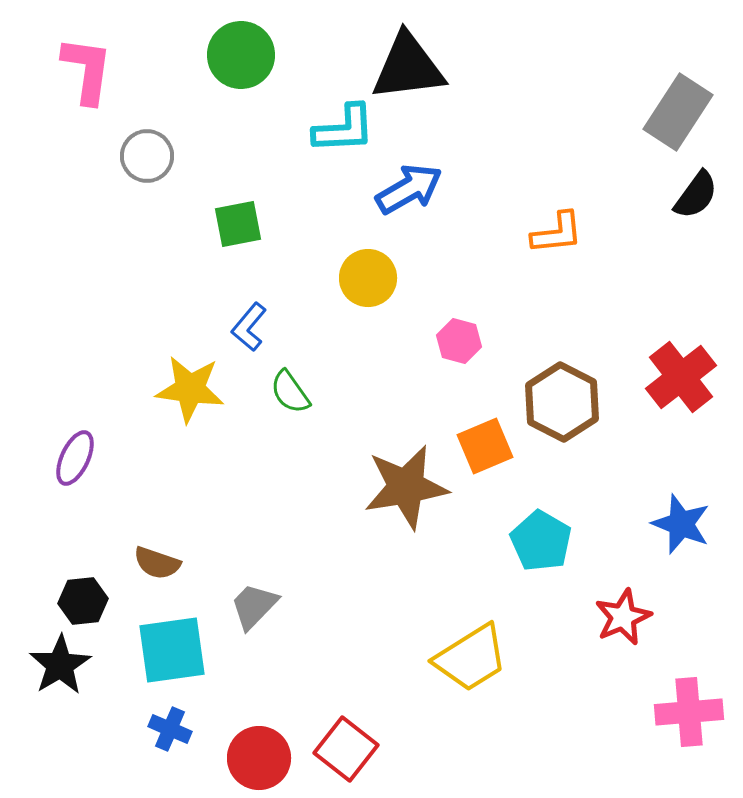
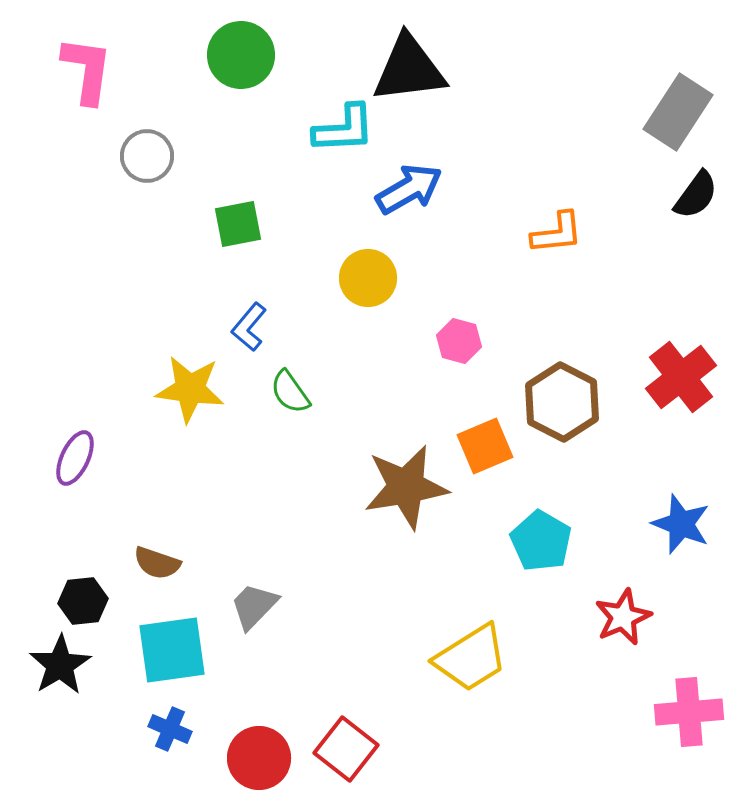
black triangle: moved 1 px right, 2 px down
